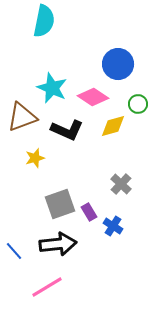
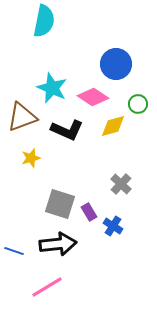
blue circle: moved 2 px left
yellow star: moved 4 px left
gray square: rotated 36 degrees clockwise
blue line: rotated 30 degrees counterclockwise
